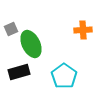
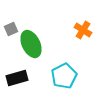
orange cross: rotated 36 degrees clockwise
black rectangle: moved 2 px left, 6 px down
cyan pentagon: rotated 10 degrees clockwise
